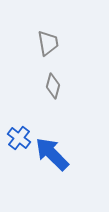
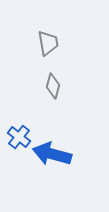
blue cross: moved 1 px up
blue arrow: rotated 30 degrees counterclockwise
